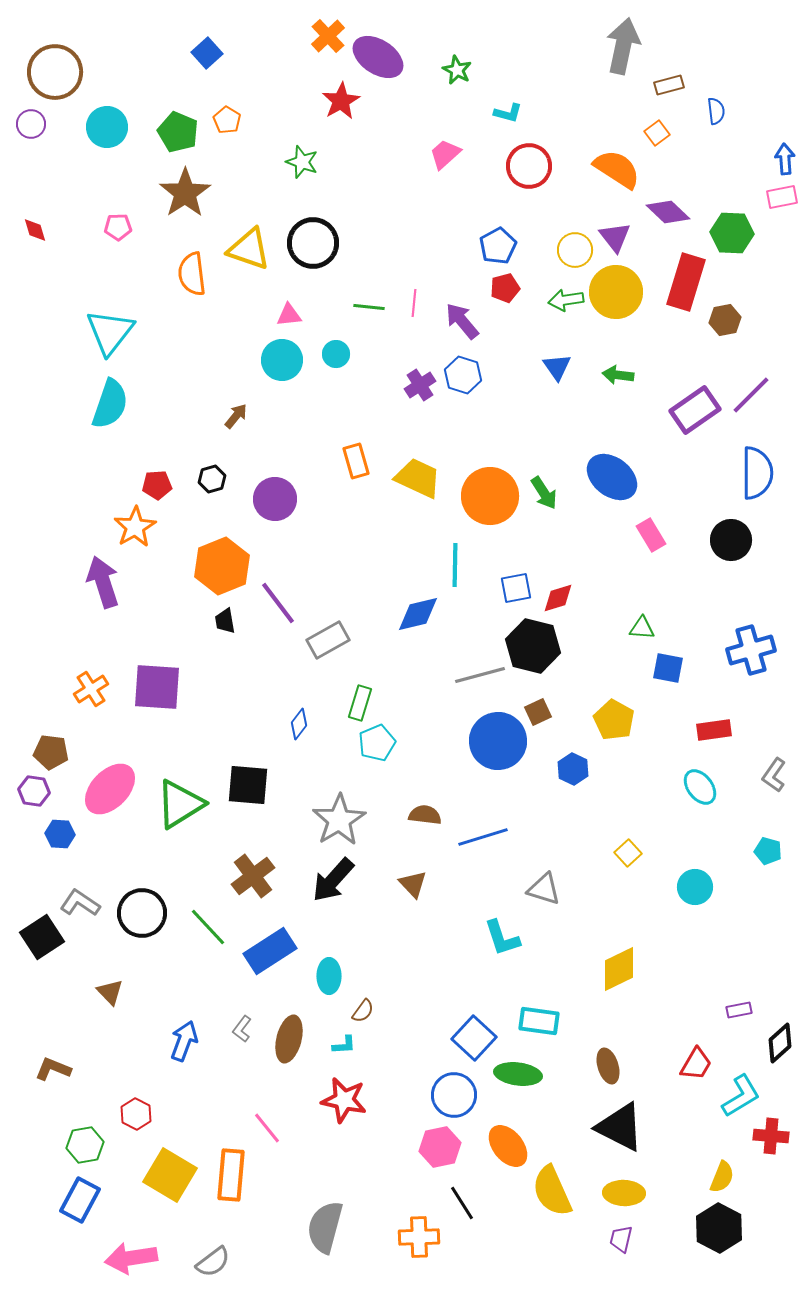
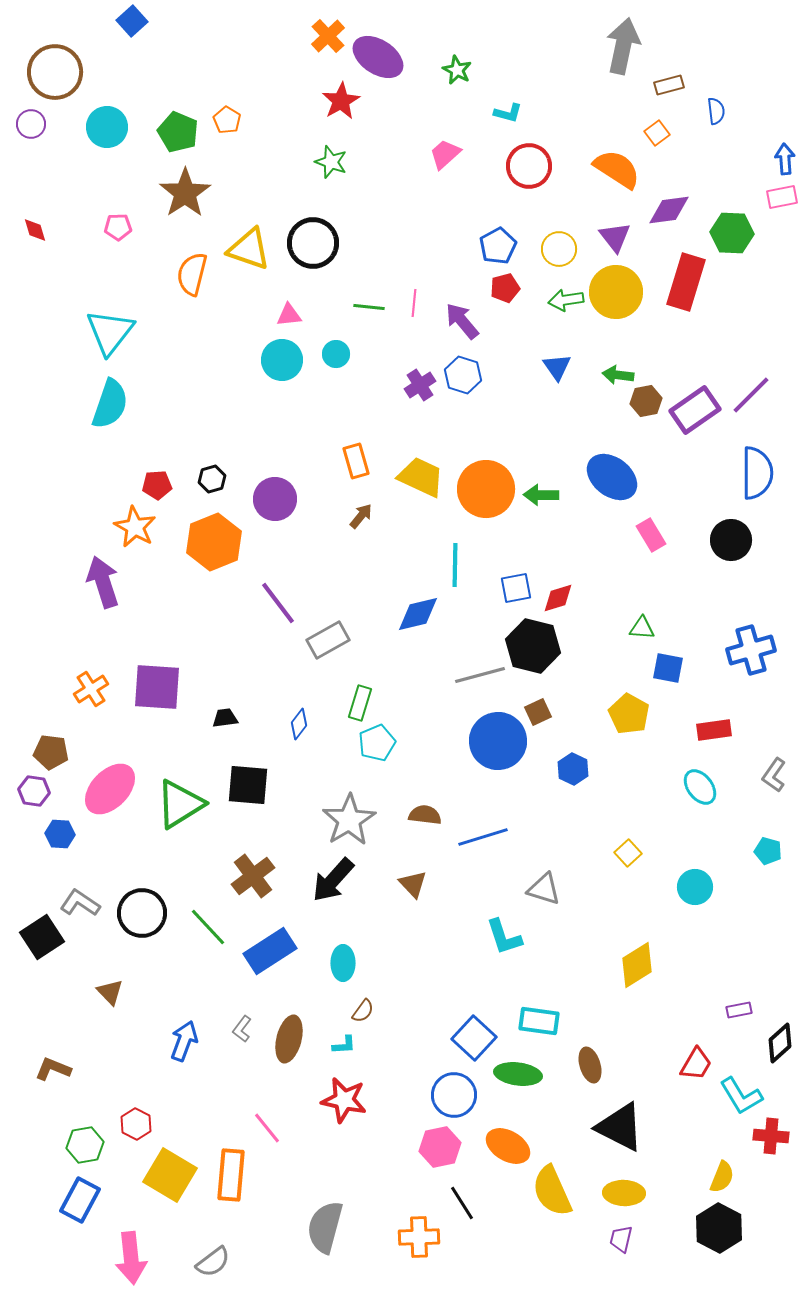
blue square at (207, 53): moved 75 px left, 32 px up
green star at (302, 162): moved 29 px right
purple diamond at (668, 212): moved 1 px right, 2 px up; rotated 51 degrees counterclockwise
yellow circle at (575, 250): moved 16 px left, 1 px up
orange semicircle at (192, 274): rotated 21 degrees clockwise
brown hexagon at (725, 320): moved 79 px left, 81 px down
brown arrow at (236, 416): moved 125 px right, 100 px down
yellow trapezoid at (418, 478): moved 3 px right, 1 px up
green arrow at (544, 493): moved 3 px left, 2 px down; rotated 124 degrees clockwise
orange circle at (490, 496): moved 4 px left, 7 px up
orange star at (135, 527): rotated 12 degrees counterclockwise
orange hexagon at (222, 566): moved 8 px left, 24 px up
black trapezoid at (225, 621): moved 97 px down; rotated 92 degrees clockwise
yellow pentagon at (614, 720): moved 15 px right, 6 px up
gray star at (339, 820): moved 10 px right
cyan L-shape at (502, 938): moved 2 px right, 1 px up
yellow diamond at (619, 969): moved 18 px right, 4 px up; rotated 6 degrees counterclockwise
cyan ellipse at (329, 976): moved 14 px right, 13 px up
brown ellipse at (608, 1066): moved 18 px left, 1 px up
cyan L-shape at (741, 1096): rotated 90 degrees clockwise
red hexagon at (136, 1114): moved 10 px down
orange ellipse at (508, 1146): rotated 21 degrees counterclockwise
pink arrow at (131, 1258): rotated 87 degrees counterclockwise
